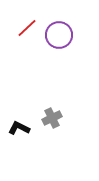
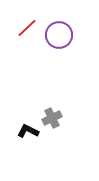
black L-shape: moved 9 px right, 3 px down
